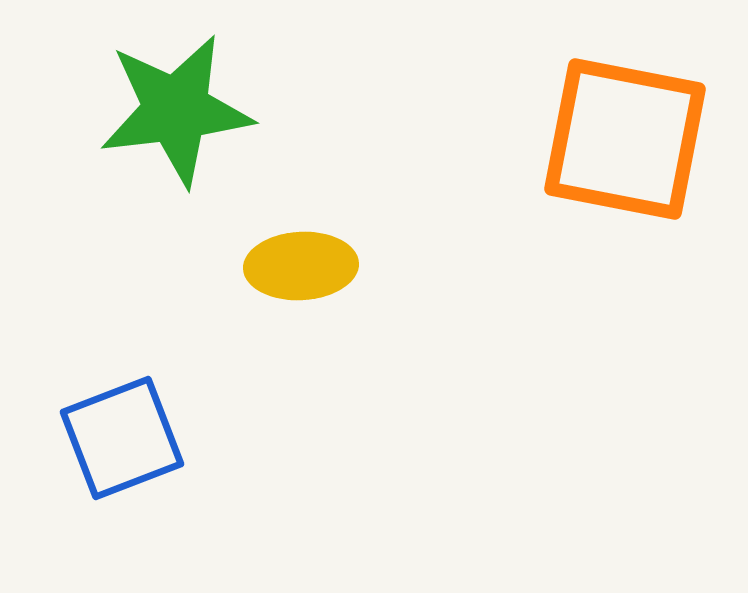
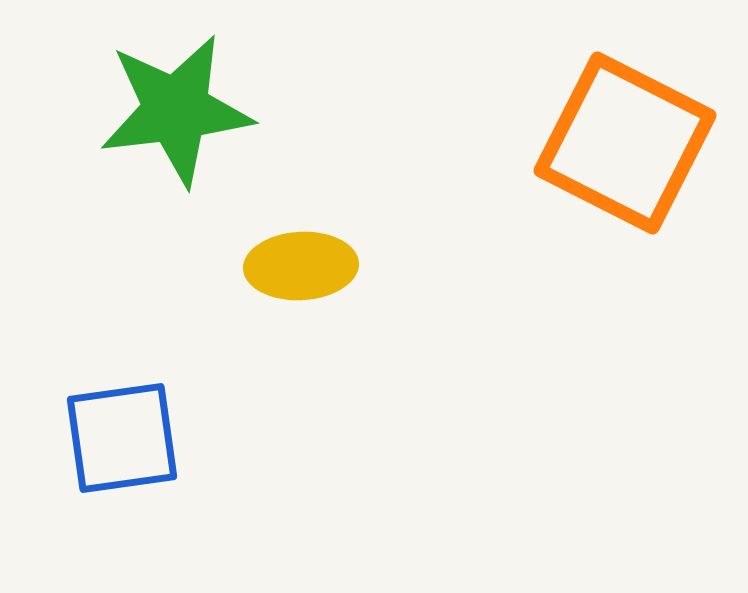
orange square: moved 4 px down; rotated 16 degrees clockwise
blue square: rotated 13 degrees clockwise
